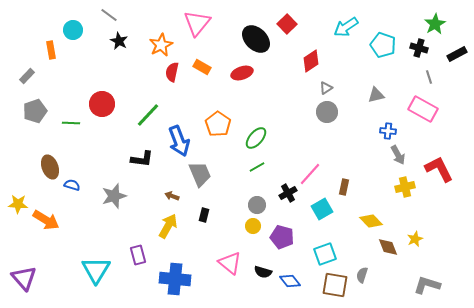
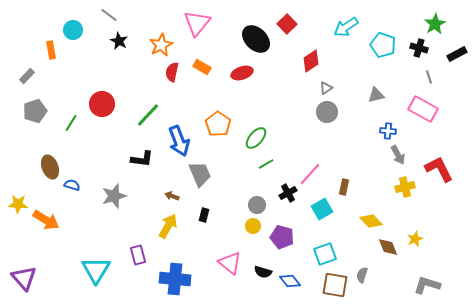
green line at (71, 123): rotated 60 degrees counterclockwise
green line at (257, 167): moved 9 px right, 3 px up
